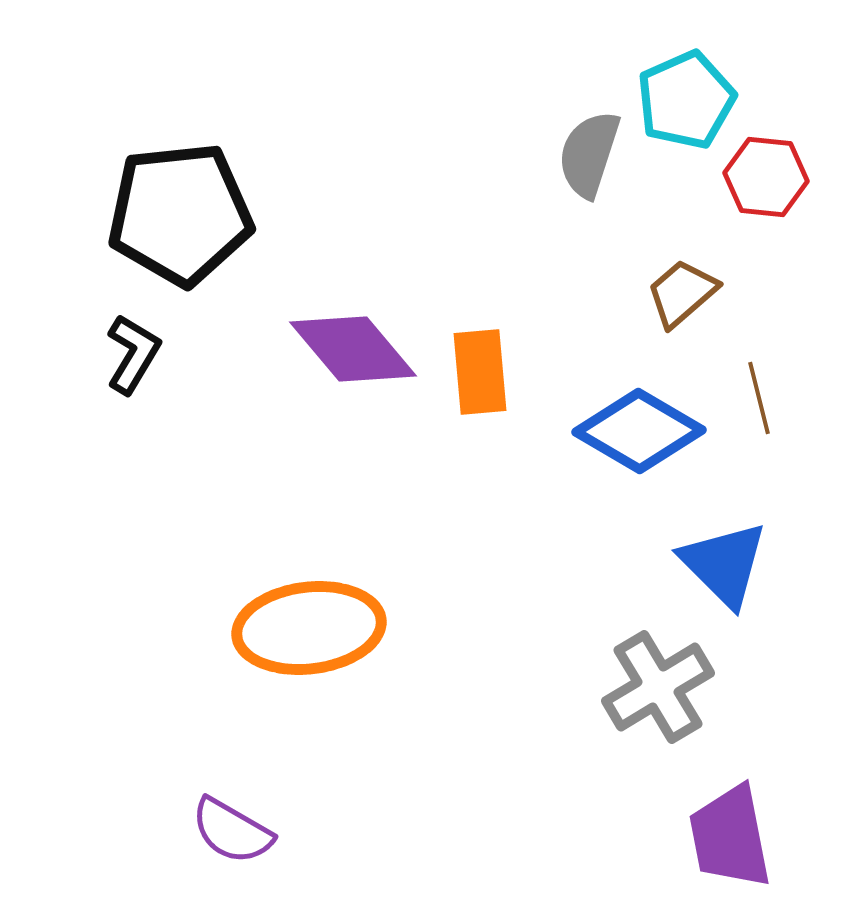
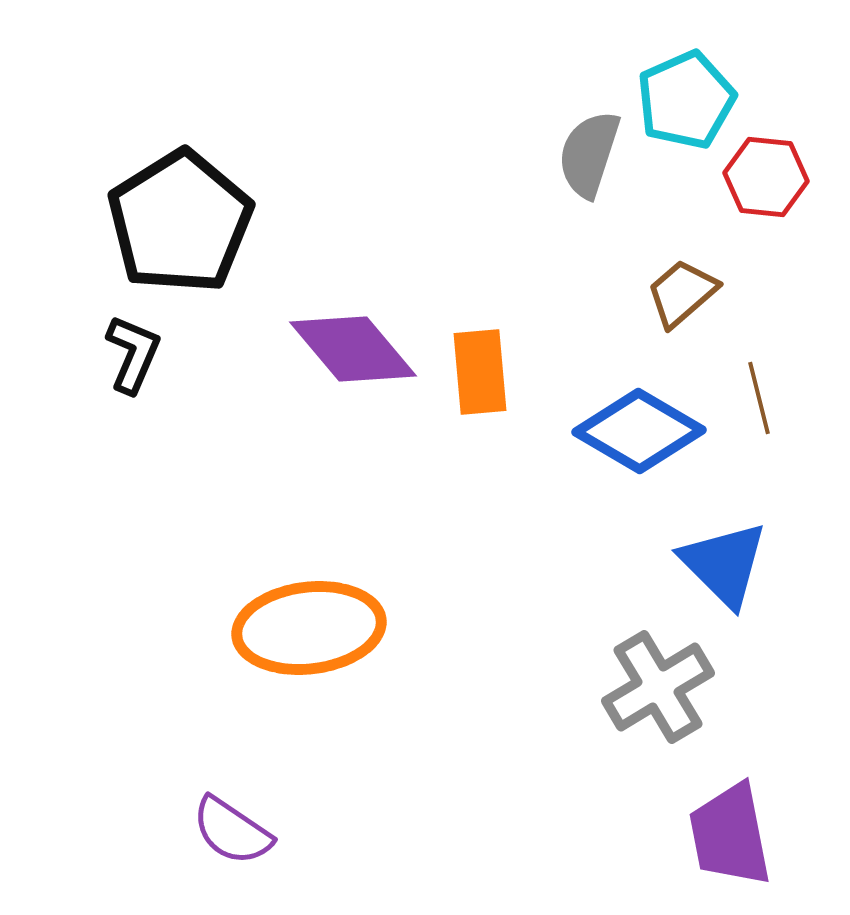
black pentagon: moved 8 px down; rotated 26 degrees counterclockwise
black L-shape: rotated 8 degrees counterclockwise
purple semicircle: rotated 4 degrees clockwise
purple trapezoid: moved 2 px up
